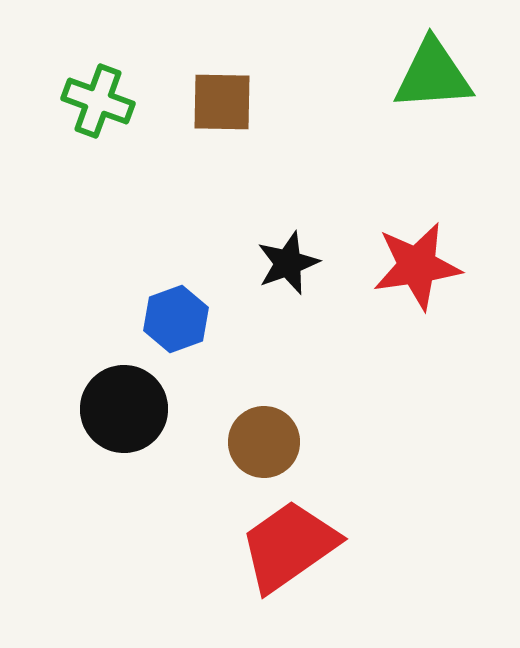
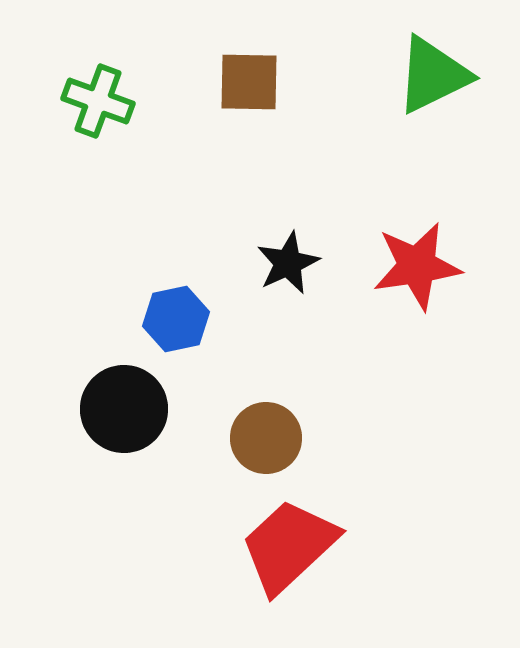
green triangle: rotated 22 degrees counterclockwise
brown square: moved 27 px right, 20 px up
black star: rotated 4 degrees counterclockwise
blue hexagon: rotated 8 degrees clockwise
brown circle: moved 2 px right, 4 px up
red trapezoid: rotated 8 degrees counterclockwise
